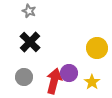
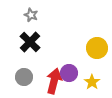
gray star: moved 2 px right, 4 px down
